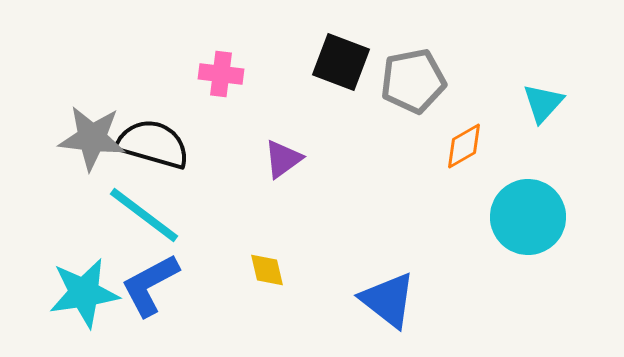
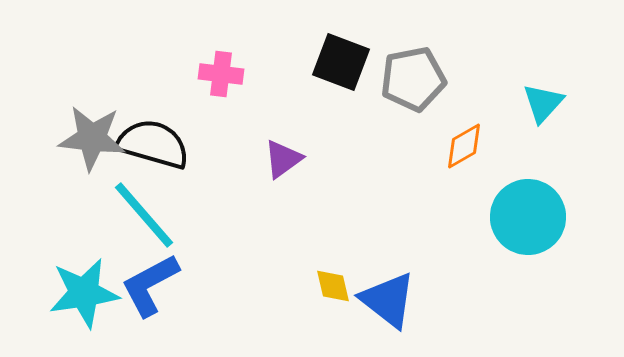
gray pentagon: moved 2 px up
cyan line: rotated 12 degrees clockwise
yellow diamond: moved 66 px right, 16 px down
